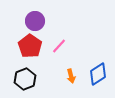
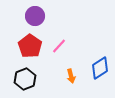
purple circle: moved 5 px up
blue diamond: moved 2 px right, 6 px up
